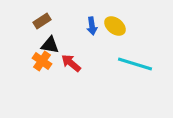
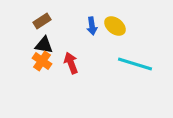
black triangle: moved 6 px left
red arrow: rotated 30 degrees clockwise
